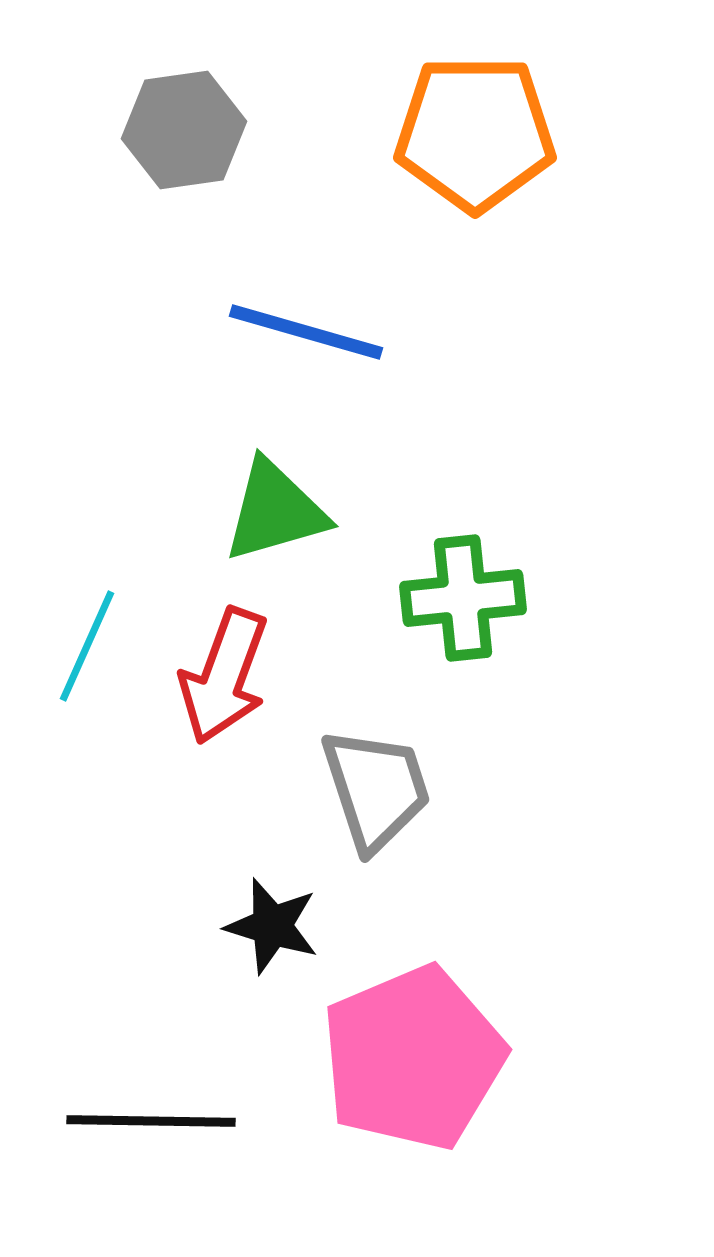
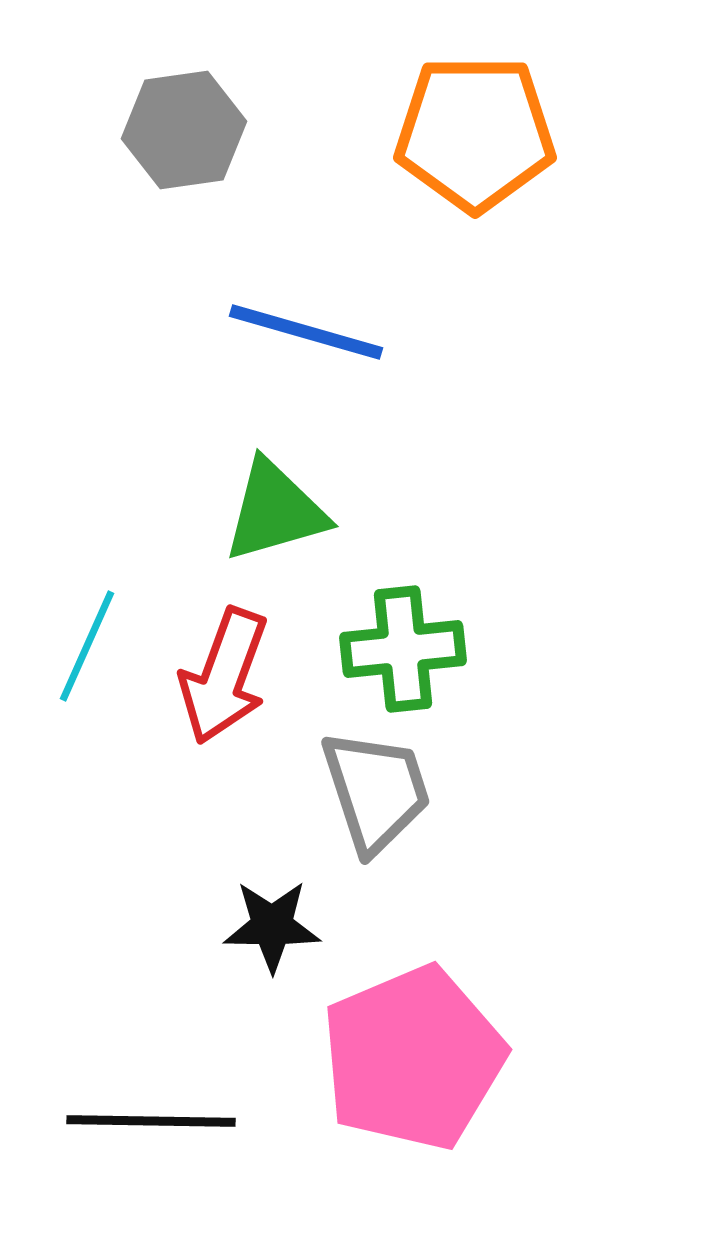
green cross: moved 60 px left, 51 px down
gray trapezoid: moved 2 px down
black star: rotated 16 degrees counterclockwise
